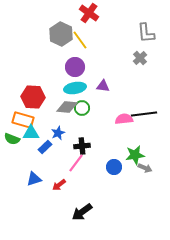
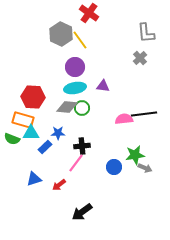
blue star: rotated 24 degrees clockwise
